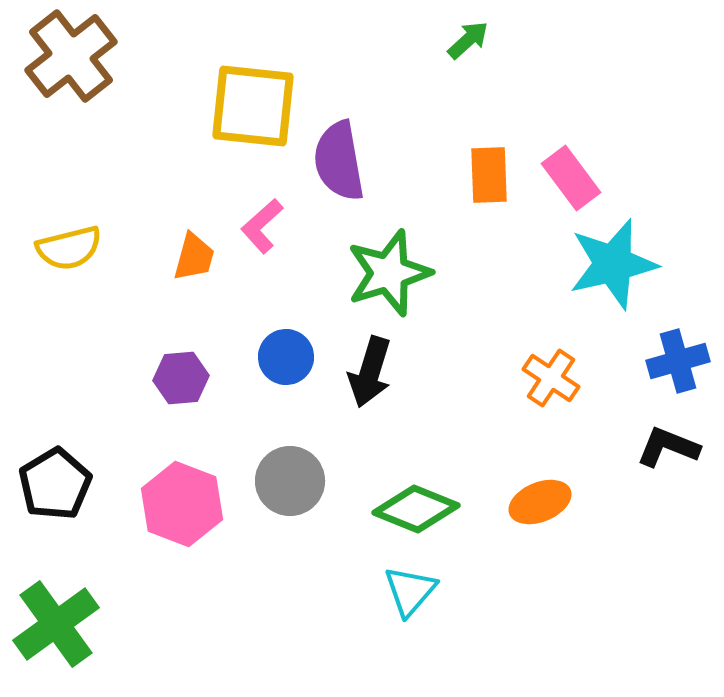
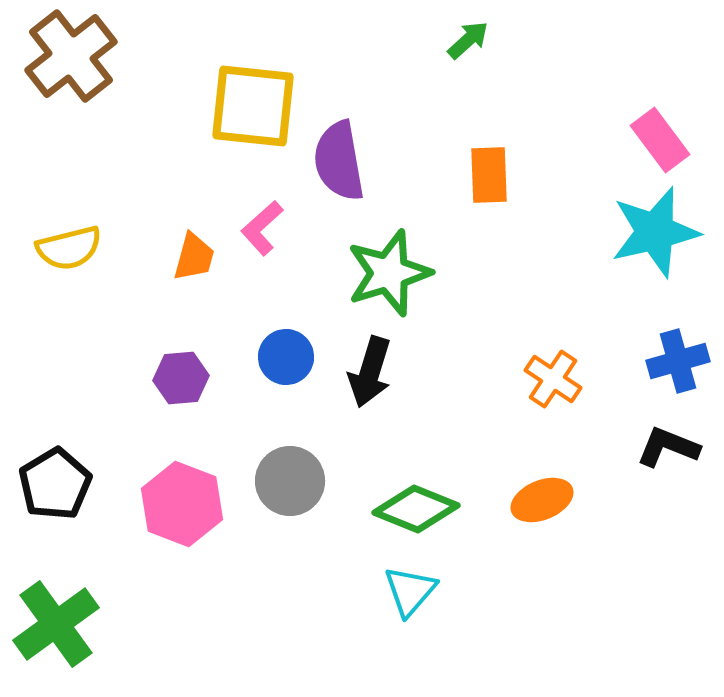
pink rectangle: moved 89 px right, 38 px up
pink L-shape: moved 2 px down
cyan star: moved 42 px right, 32 px up
orange cross: moved 2 px right, 1 px down
orange ellipse: moved 2 px right, 2 px up
